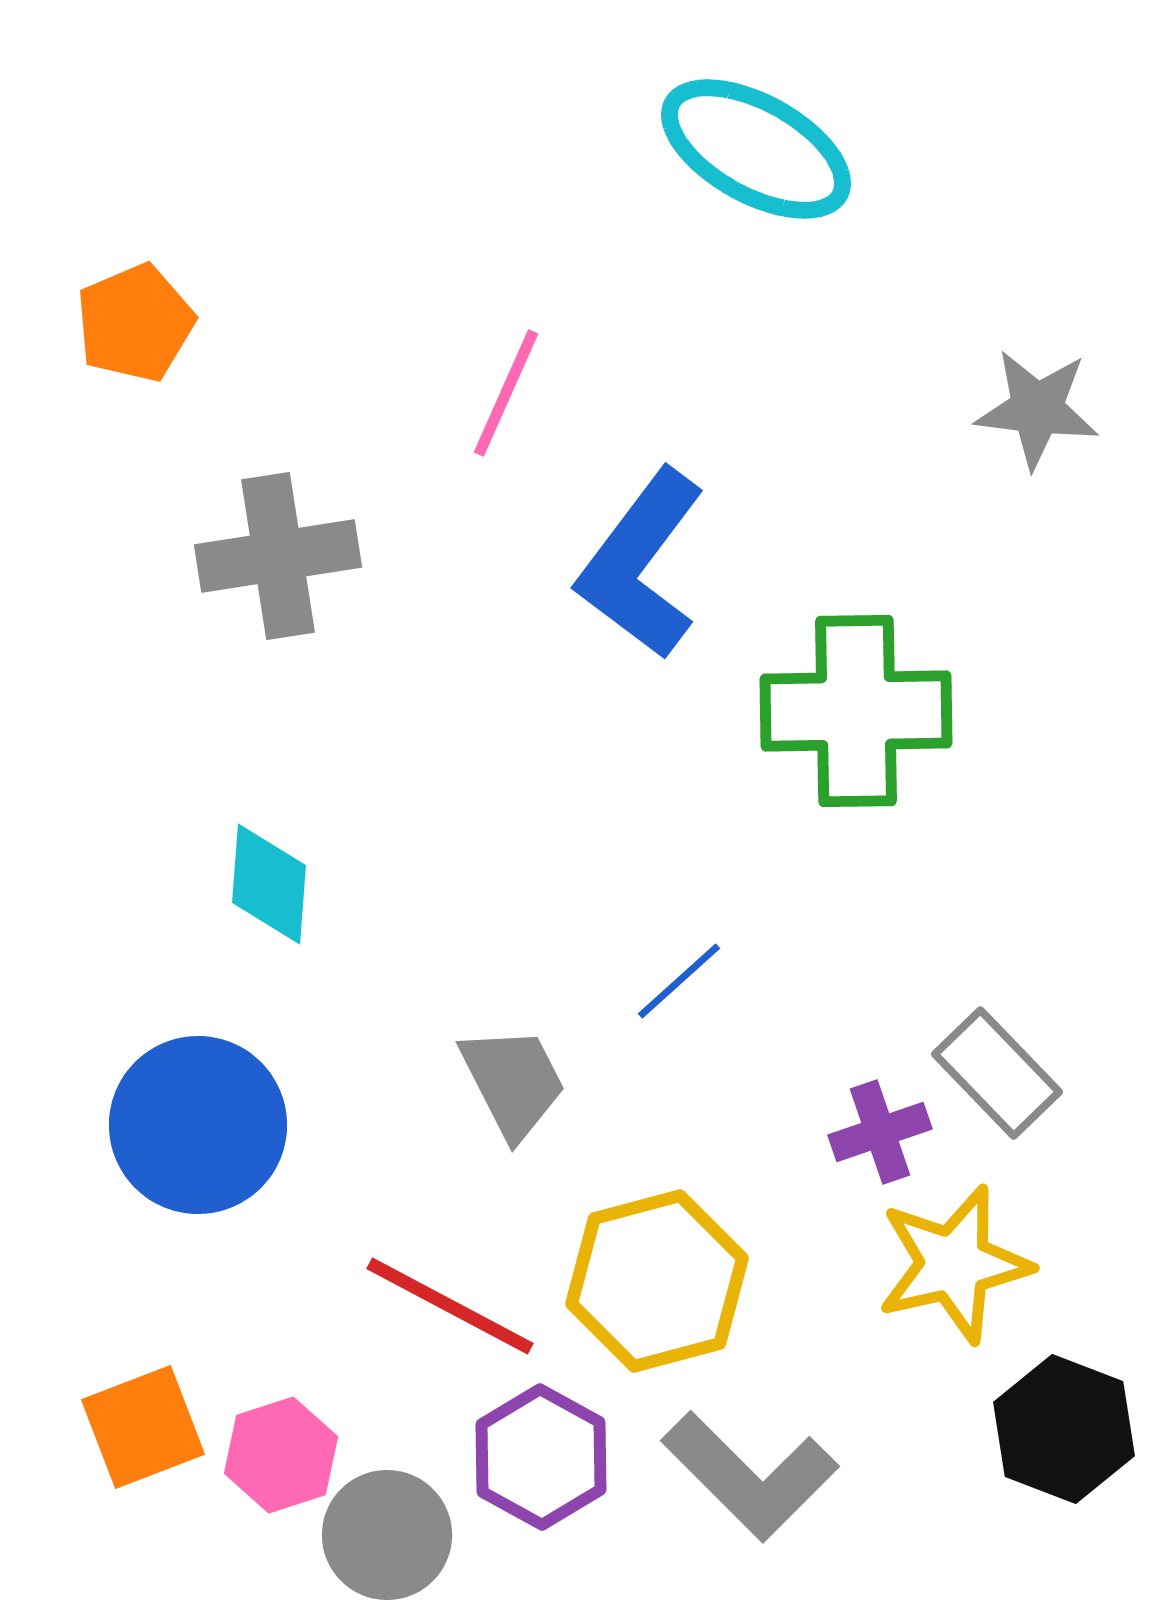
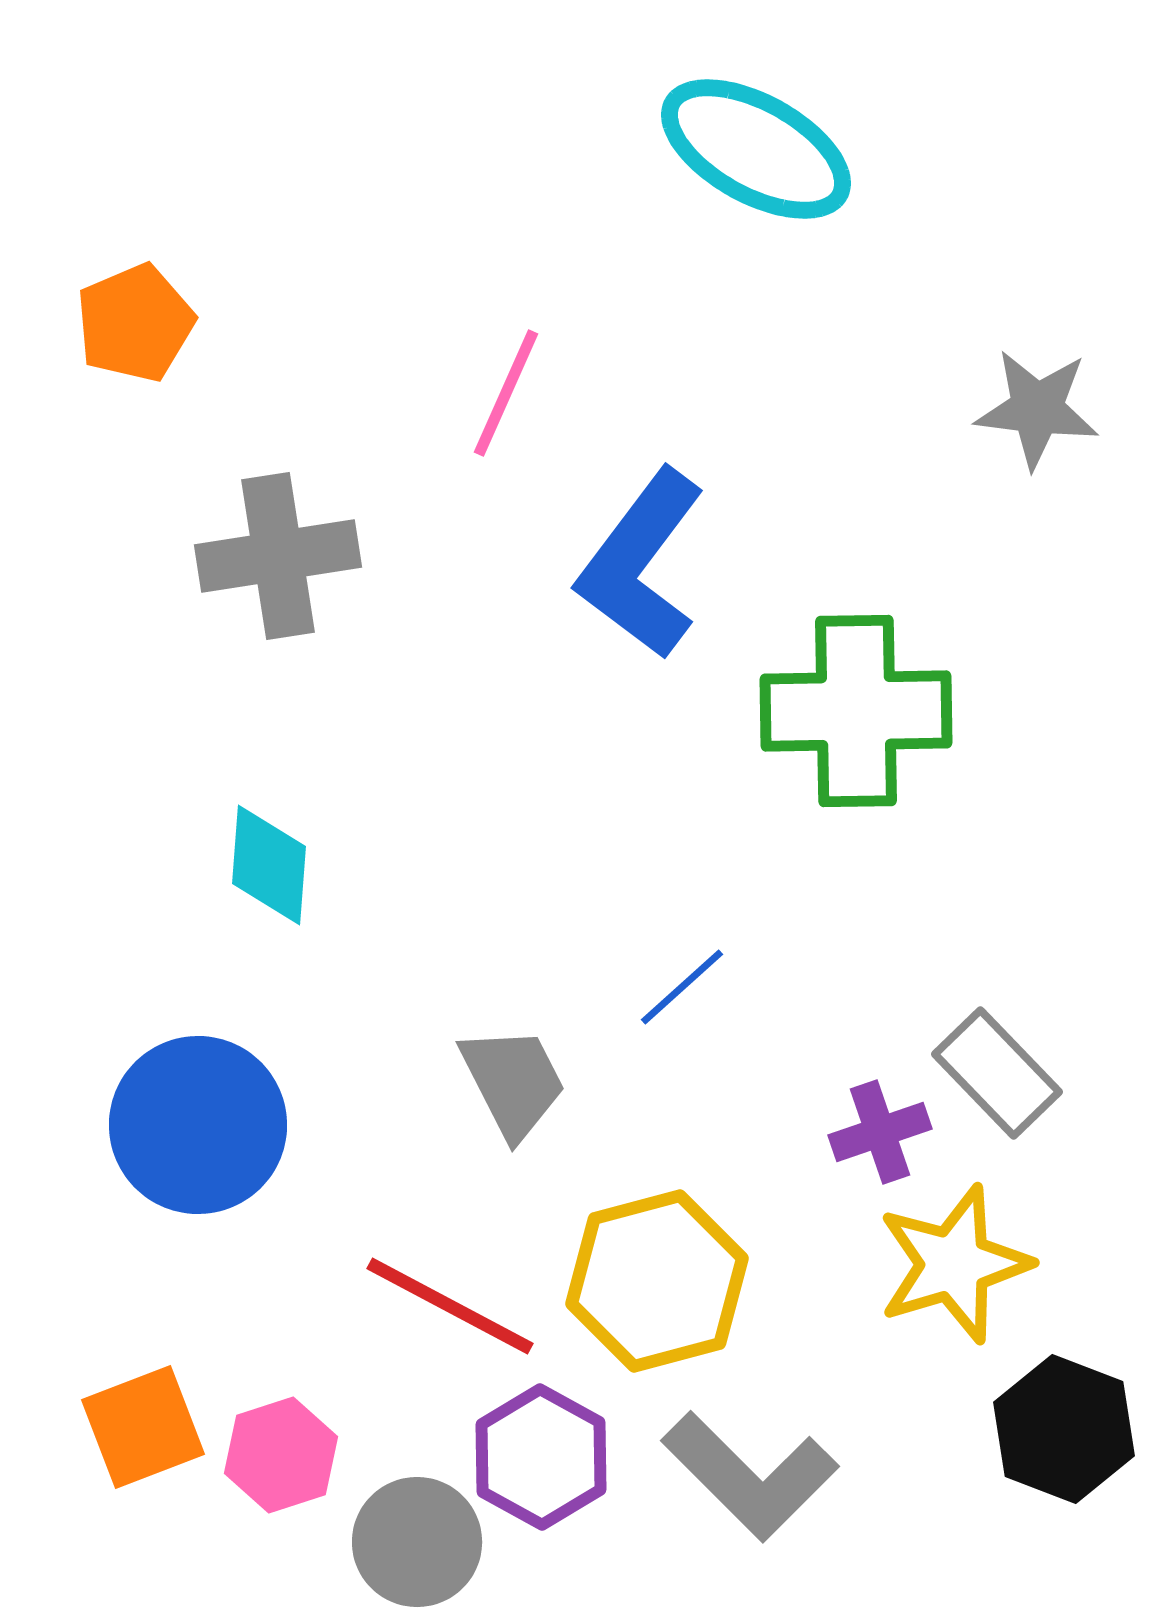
cyan diamond: moved 19 px up
blue line: moved 3 px right, 6 px down
yellow star: rotated 4 degrees counterclockwise
gray circle: moved 30 px right, 7 px down
